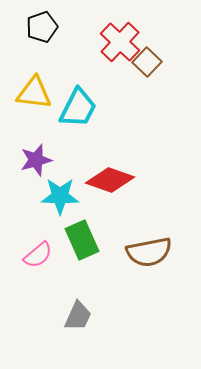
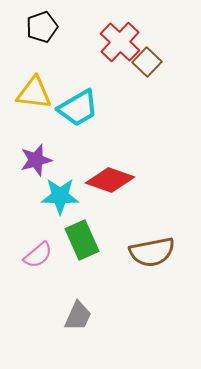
cyan trapezoid: rotated 33 degrees clockwise
brown semicircle: moved 3 px right
